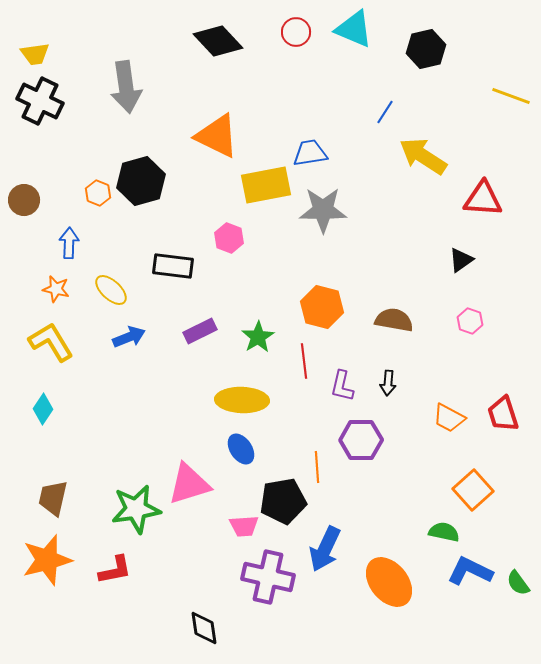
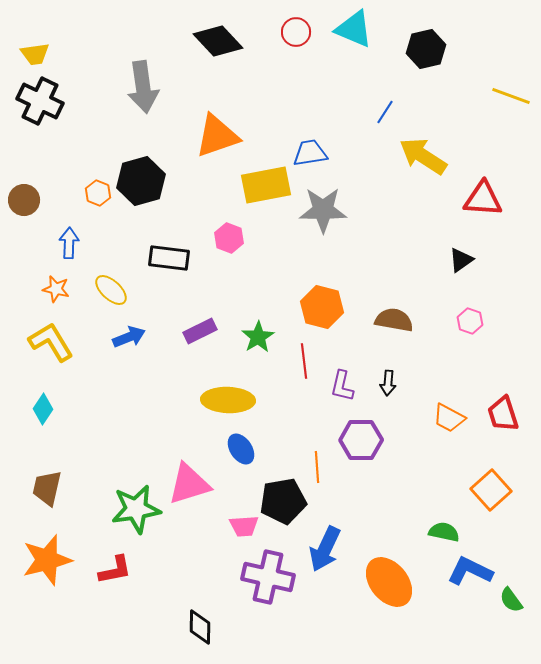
gray arrow at (126, 87): moved 17 px right
orange triangle at (217, 136): rotated 45 degrees counterclockwise
black rectangle at (173, 266): moved 4 px left, 8 px up
yellow ellipse at (242, 400): moved 14 px left
orange square at (473, 490): moved 18 px right
brown trapezoid at (53, 498): moved 6 px left, 10 px up
green semicircle at (518, 583): moved 7 px left, 17 px down
black diamond at (204, 628): moved 4 px left, 1 px up; rotated 9 degrees clockwise
